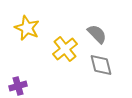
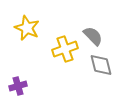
gray semicircle: moved 4 px left, 2 px down
yellow cross: rotated 20 degrees clockwise
